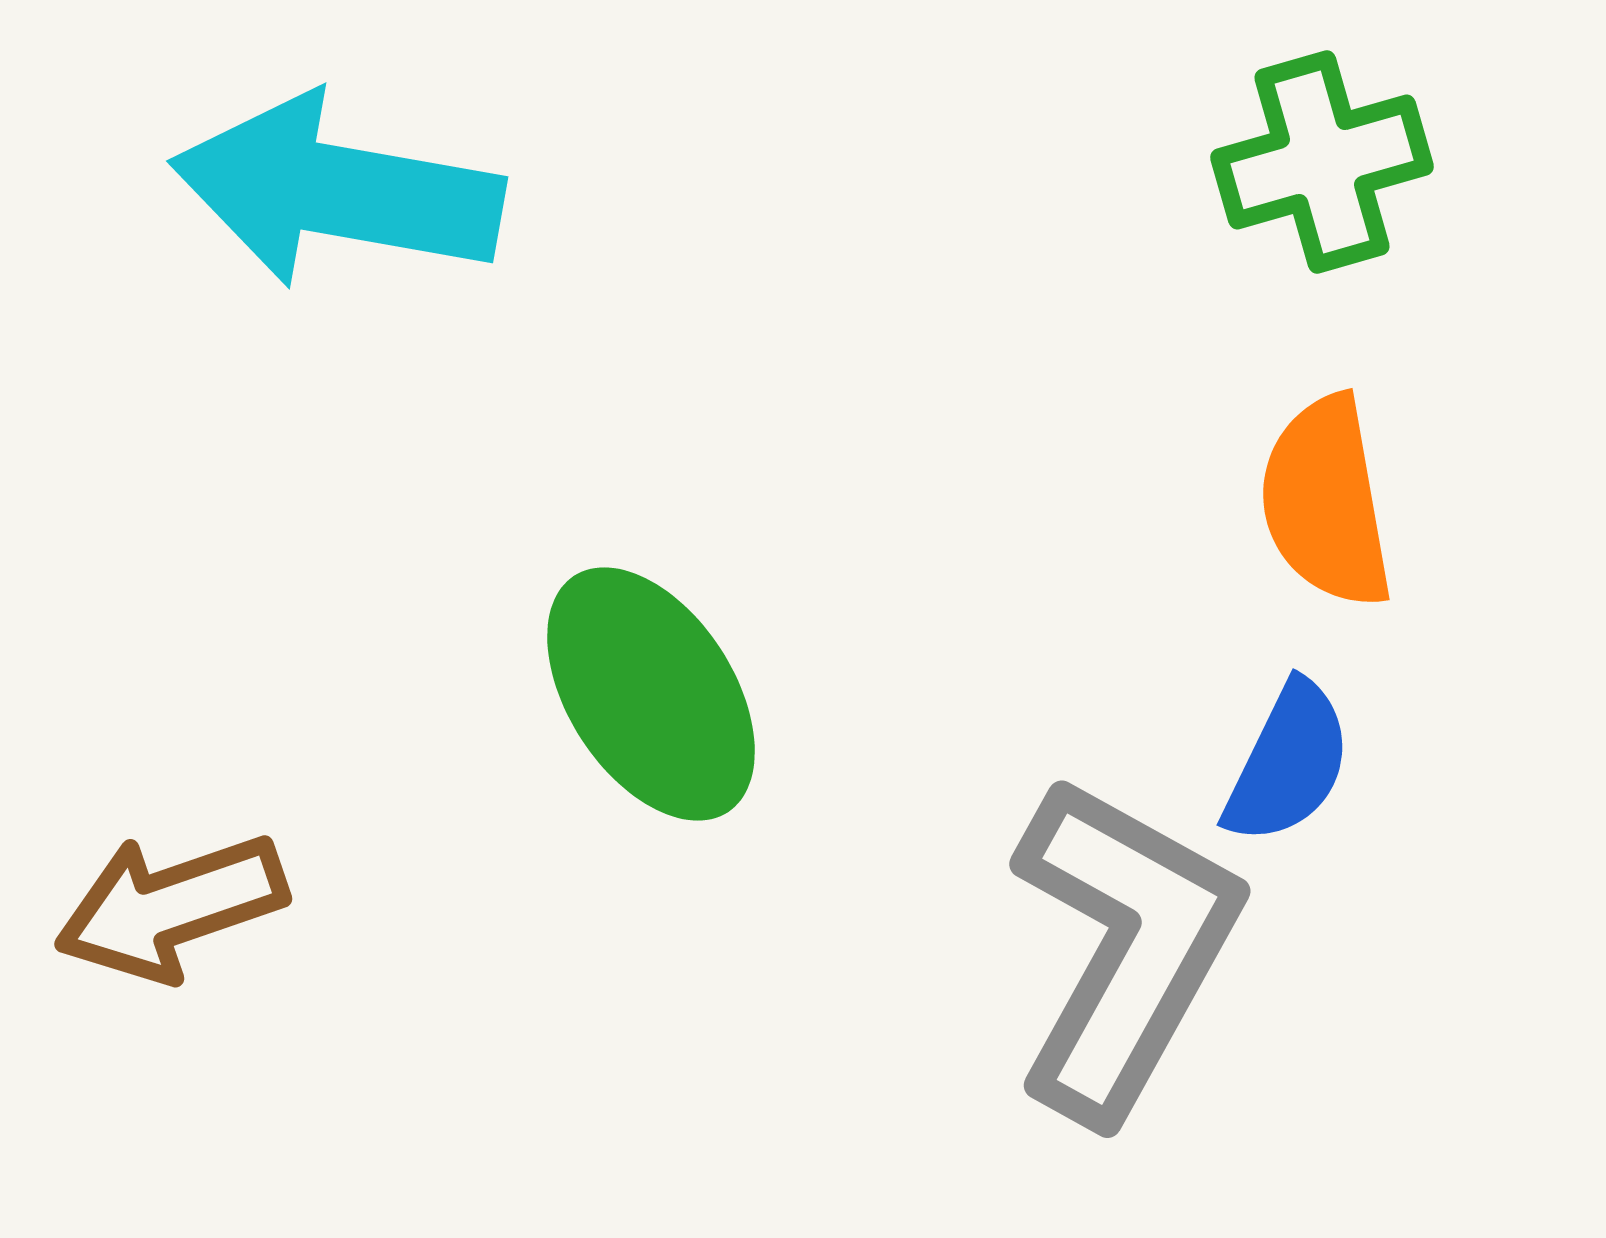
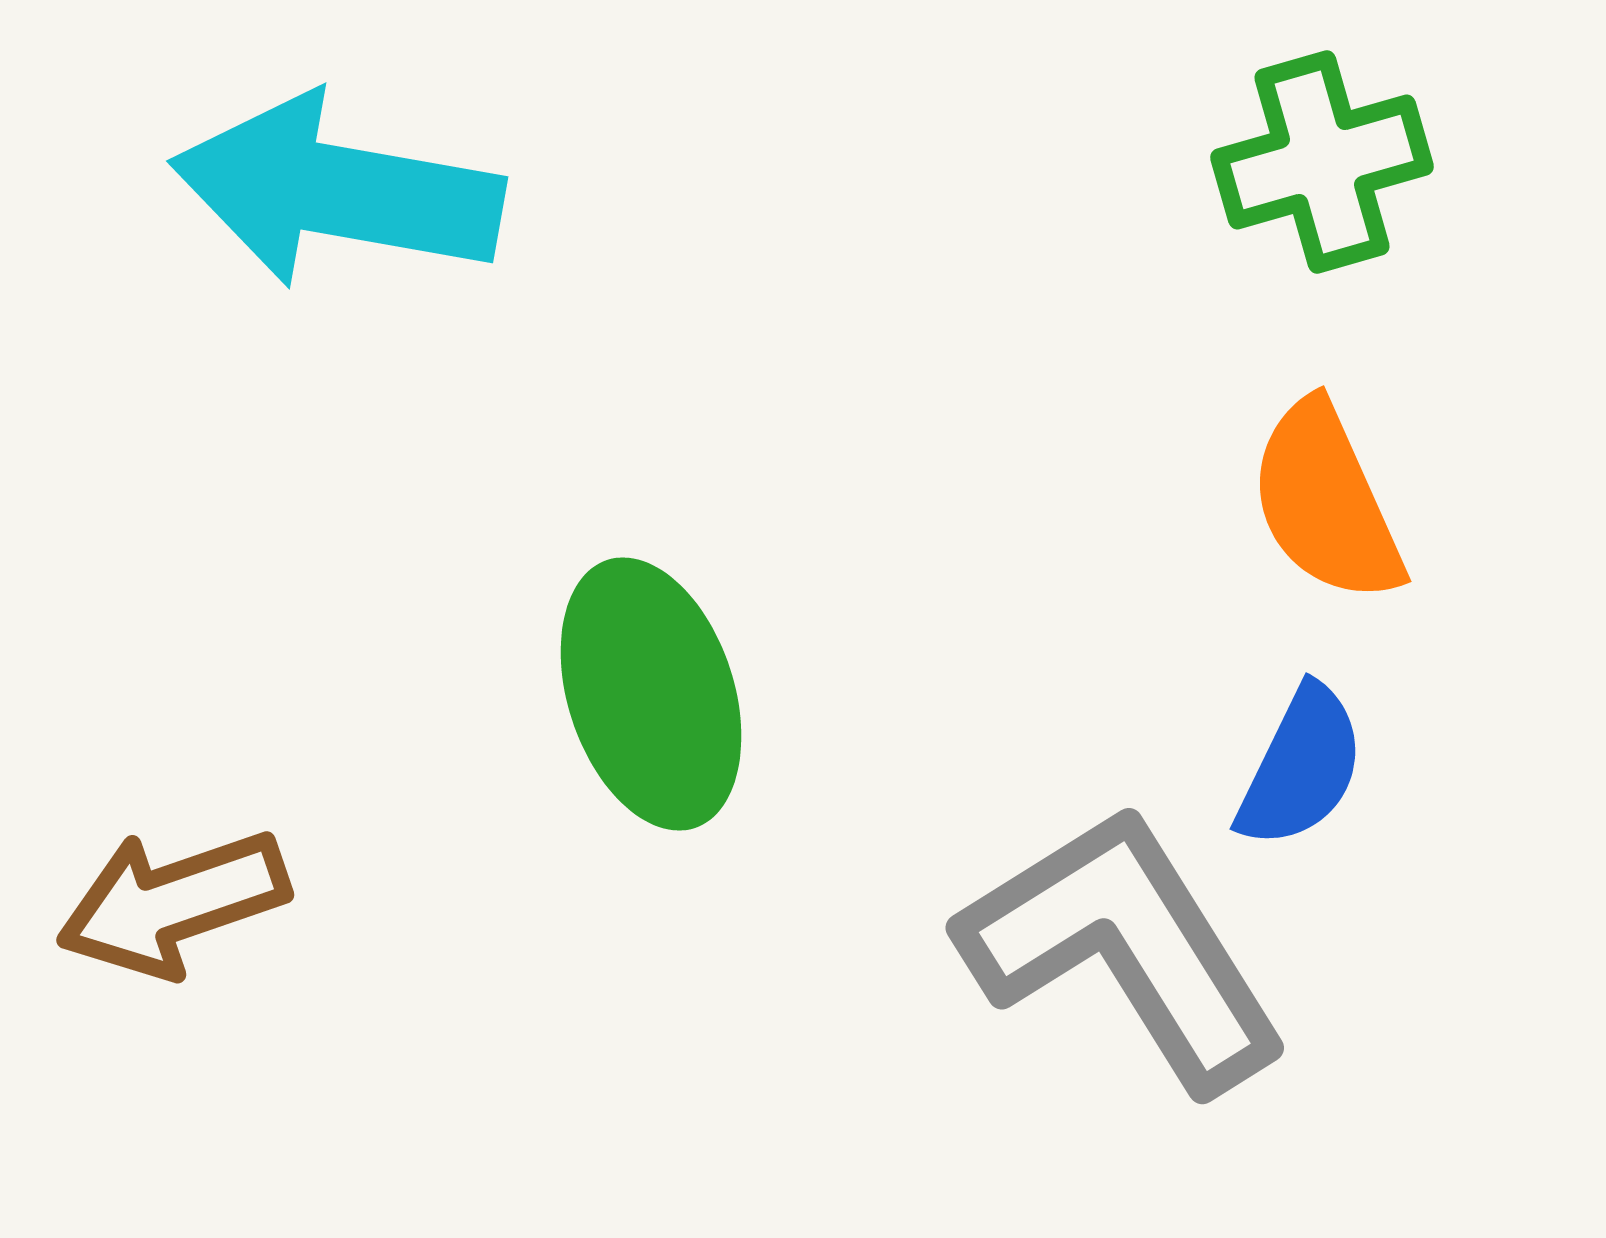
orange semicircle: rotated 14 degrees counterclockwise
green ellipse: rotated 15 degrees clockwise
blue semicircle: moved 13 px right, 4 px down
brown arrow: moved 2 px right, 4 px up
gray L-shape: rotated 61 degrees counterclockwise
